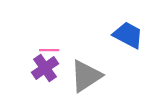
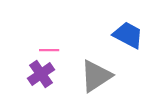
purple cross: moved 4 px left, 6 px down
gray triangle: moved 10 px right
